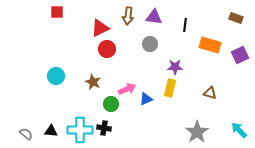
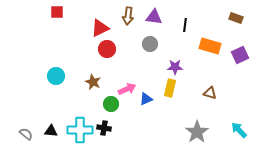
orange rectangle: moved 1 px down
